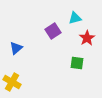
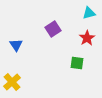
cyan triangle: moved 14 px right, 5 px up
purple square: moved 2 px up
blue triangle: moved 3 px up; rotated 24 degrees counterclockwise
yellow cross: rotated 18 degrees clockwise
